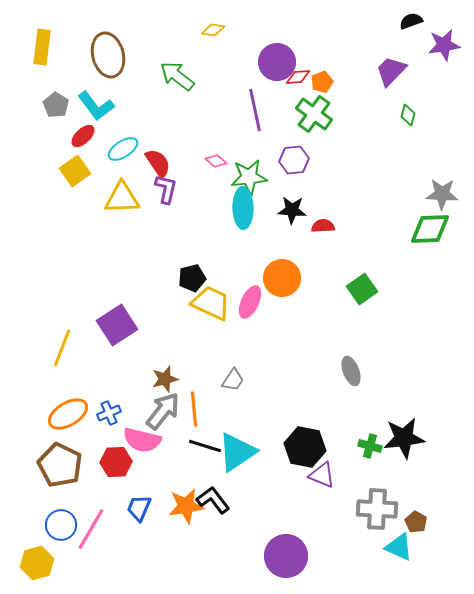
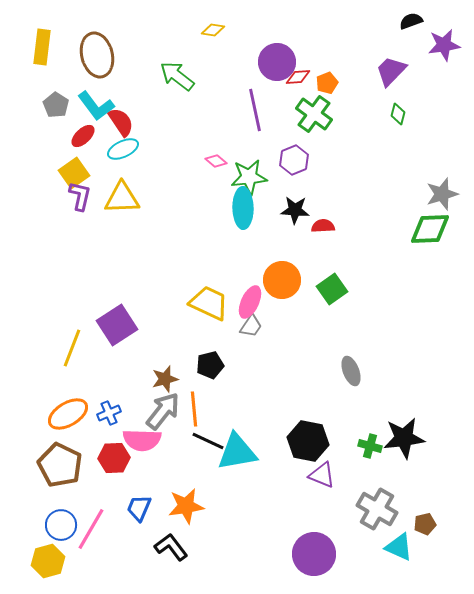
brown ellipse at (108, 55): moved 11 px left
orange pentagon at (322, 82): moved 5 px right, 1 px down
green diamond at (408, 115): moved 10 px left, 1 px up
cyan ellipse at (123, 149): rotated 8 degrees clockwise
purple hexagon at (294, 160): rotated 16 degrees counterclockwise
red semicircle at (158, 163): moved 37 px left, 41 px up
yellow square at (75, 171): moved 1 px left, 2 px down
purple L-shape at (166, 189): moved 86 px left, 7 px down
gray star at (442, 194): rotated 20 degrees counterclockwise
black star at (292, 210): moved 3 px right
black pentagon at (192, 278): moved 18 px right, 87 px down
orange circle at (282, 278): moved 2 px down
green square at (362, 289): moved 30 px left
yellow trapezoid at (211, 303): moved 2 px left
yellow line at (62, 348): moved 10 px right
gray trapezoid at (233, 380): moved 18 px right, 54 px up
pink semicircle at (142, 440): rotated 12 degrees counterclockwise
black line at (205, 446): moved 3 px right, 5 px up; rotated 8 degrees clockwise
black hexagon at (305, 447): moved 3 px right, 6 px up
cyan triangle at (237, 452): rotated 24 degrees clockwise
red hexagon at (116, 462): moved 2 px left, 4 px up
black L-shape at (213, 500): moved 42 px left, 47 px down
gray cross at (377, 509): rotated 27 degrees clockwise
brown pentagon at (416, 522): moved 9 px right, 2 px down; rotated 30 degrees clockwise
purple circle at (286, 556): moved 28 px right, 2 px up
yellow hexagon at (37, 563): moved 11 px right, 2 px up
